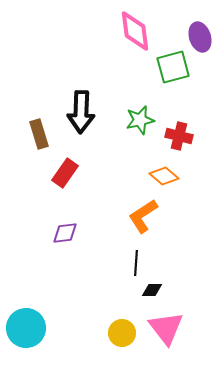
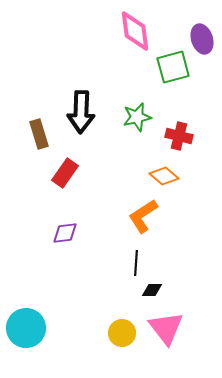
purple ellipse: moved 2 px right, 2 px down
green star: moved 3 px left, 3 px up
